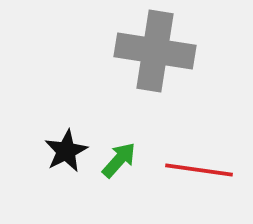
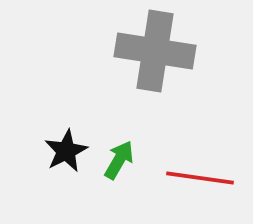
green arrow: rotated 12 degrees counterclockwise
red line: moved 1 px right, 8 px down
